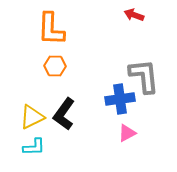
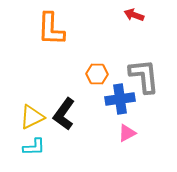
orange hexagon: moved 42 px right, 8 px down
